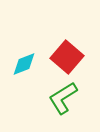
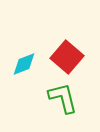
green L-shape: rotated 108 degrees clockwise
